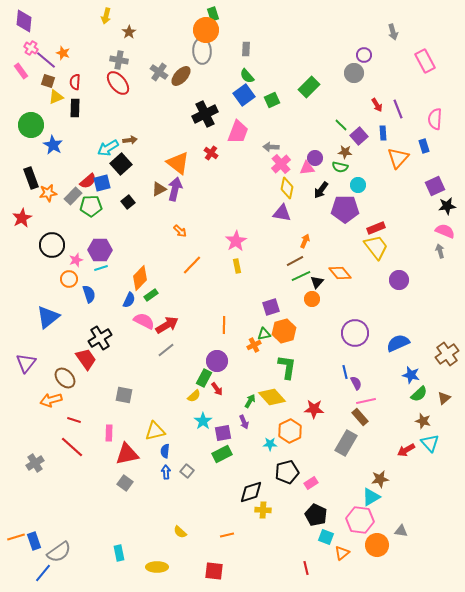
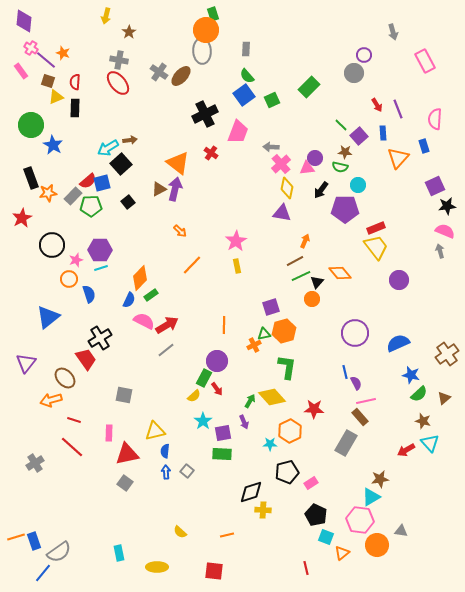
green rectangle at (222, 454): rotated 30 degrees clockwise
